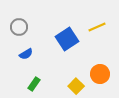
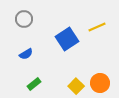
gray circle: moved 5 px right, 8 px up
orange circle: moved 9 px down
green rectangle: rotated 16 degrees clockwise
